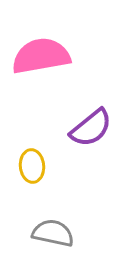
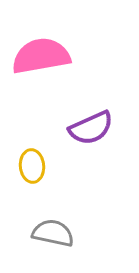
purple semicircle: rotated 15 degrees clockwise
